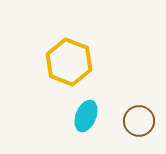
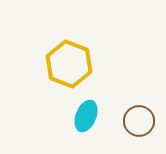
yellow hexagon: moved 2 px down
